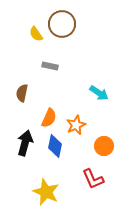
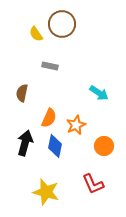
red L-shape: moved 5 px down
yellow star: rotated 8 degrees counterclockwise
